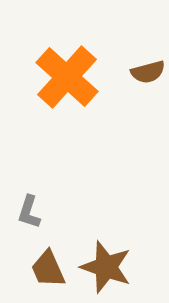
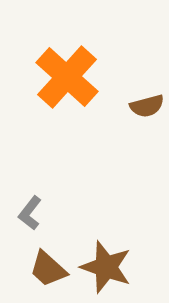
brown semicircle: moved 1 px left, 34 px down
gray L-shape: moved 1 px right, 1 px down; rotated 20 degrees clockwise
brown trapezoid: rotated 24 degrees counterclockwise
